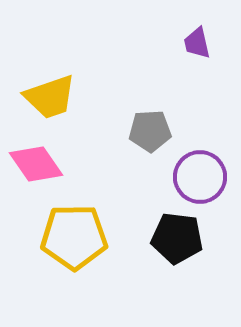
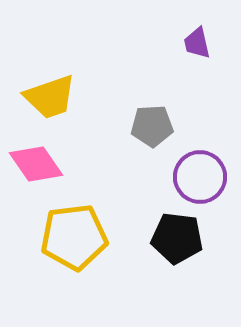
gray pentagon: moved 2 px right, 5 px up
yellow pentagon: rotated 6 degrees counterclockwise
